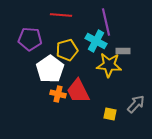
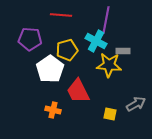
purple line: moved 2 px up; rotated 24 degrees clockwise
orange cross: moved 5 px left, 16 px down
gray arrow: rotated 18 degrees clockwise
